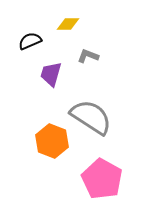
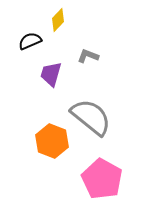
yellow diamond: moved 10 px left, 4 px up; rotated 45 degrees counterclockwise
gray semicircle: rotated 6 degrees clockwise
